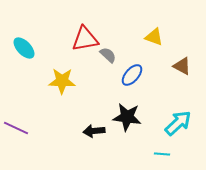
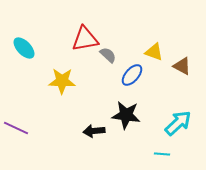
yellow triangle: moved 15 px down
black star: moved 1 px left, 2 px up
